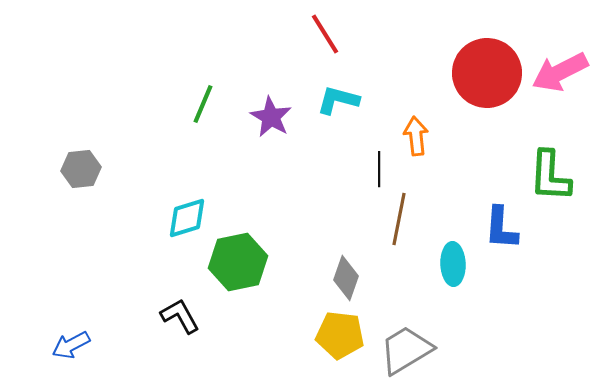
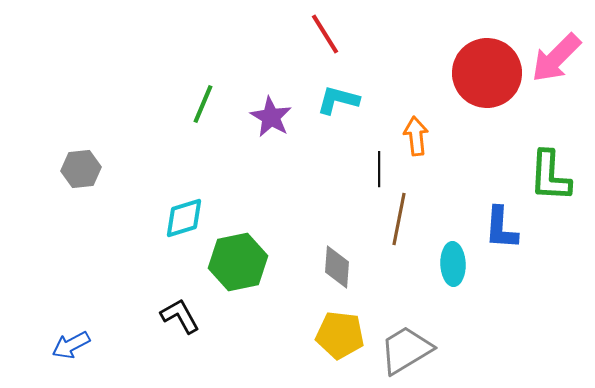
pink arrow: moved 4 px left, 14 px up; rotated 18 degrees counterclockwise
cyan diamond: moved 3 px left
gray diamond: moved 9 px left, 11 px up; rotated 15 degrees counterclockwise
